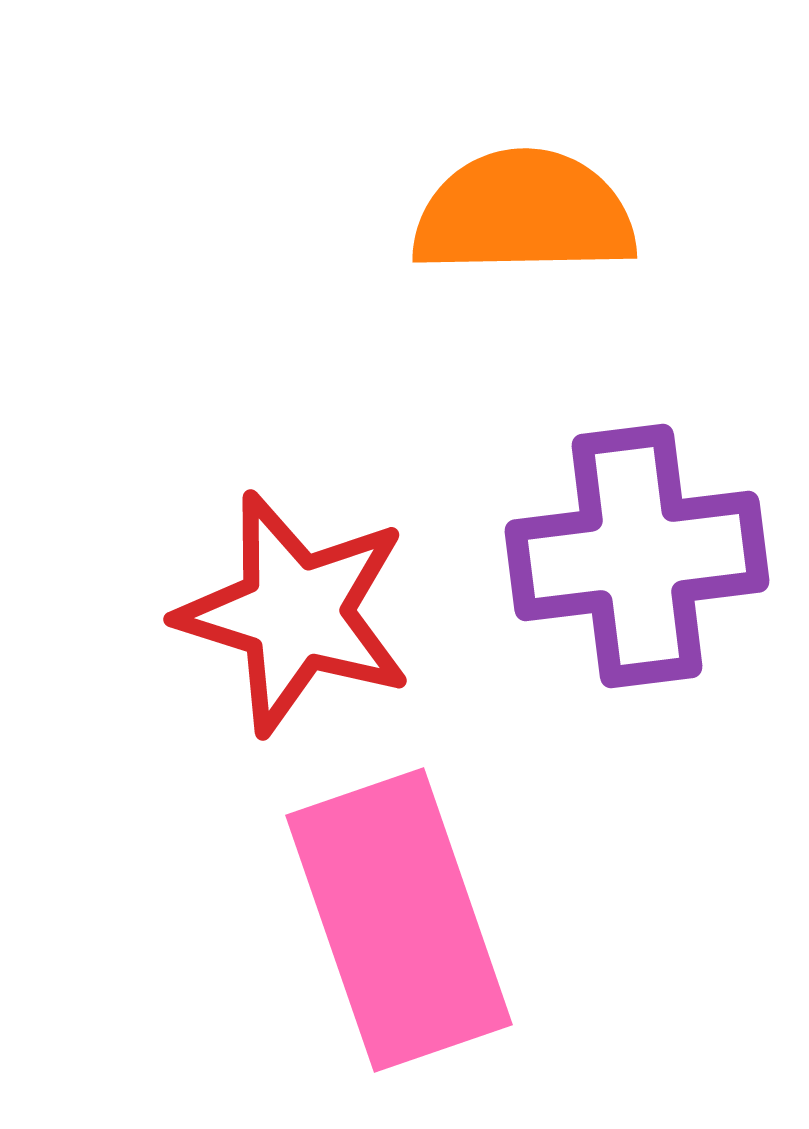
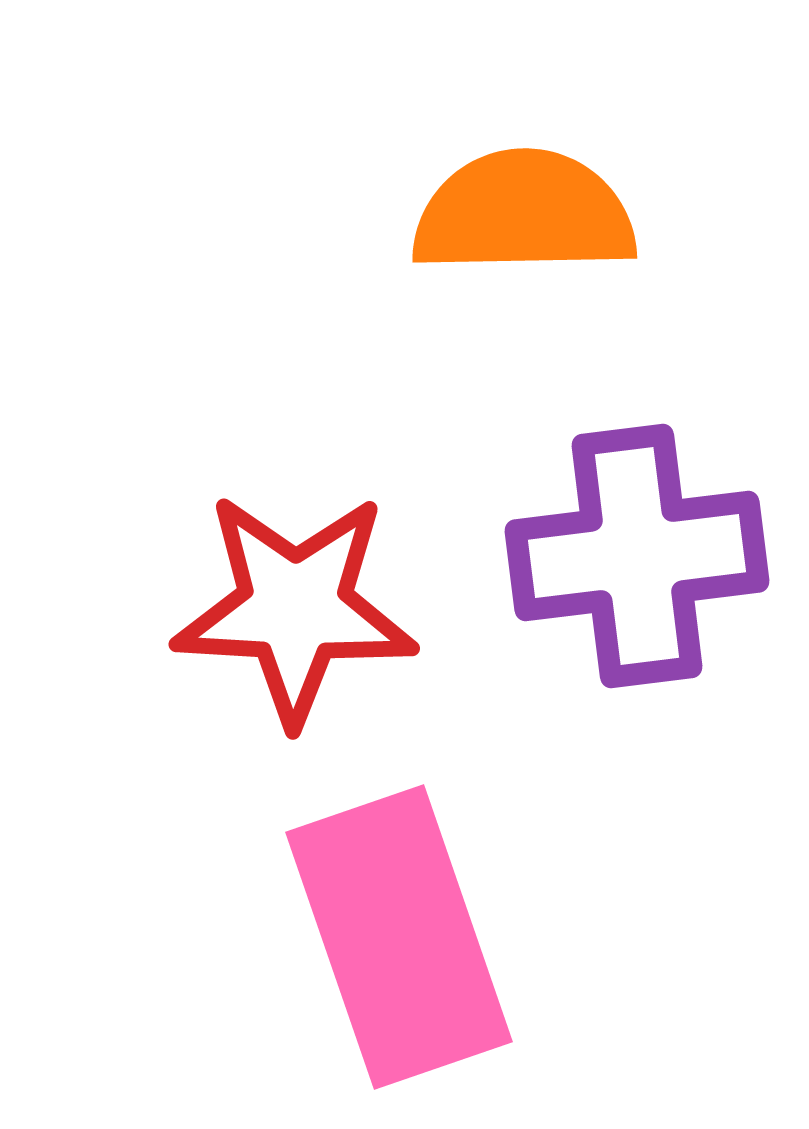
red star: moved 5 px up; rotated 14 degrees counterclockwise
pink rectangle: moved 17 px down
